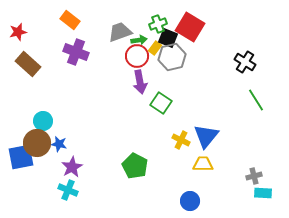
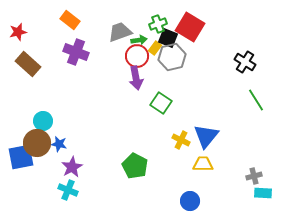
purple arrow: moved 4 px left, 4 px up
